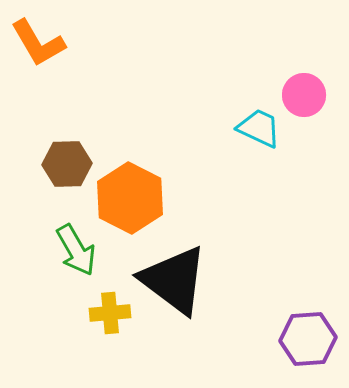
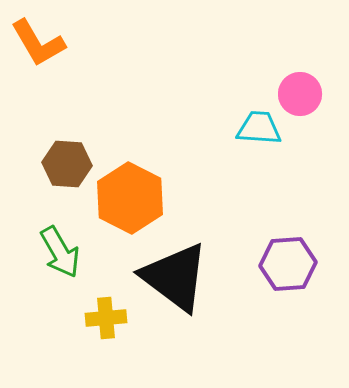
pink circle: moved 4 px left, 1 px up
cyan trapezoid: rotated 21 degrees counterclockwise
brown hexagon: rotated 6 degrees clockwise
green arrow: moved 16 px left, 2 px down
black triangle: moved 1 px right, 3 px up
yellow cross: moved 4 px left, 5 px down
purple hexagon: moved 20 px left, 75 px up
